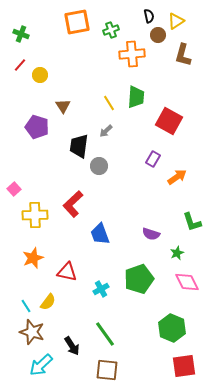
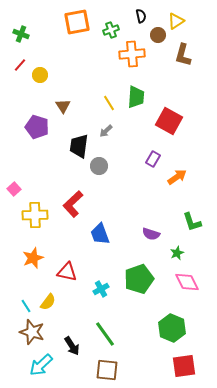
black semicircle at (149, 16): moved 8 px left
